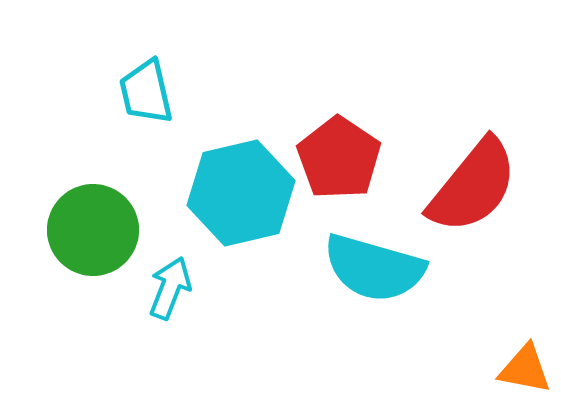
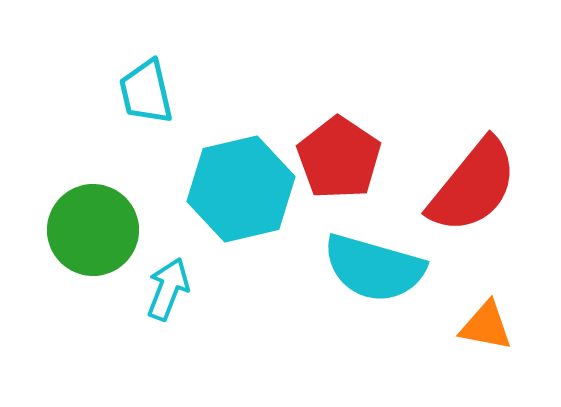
cyan hexagon: moved 4 px up
cyan arrow: moved 2 px left, 1 px down
orange triangle: moved 39 px left, 43 px up
